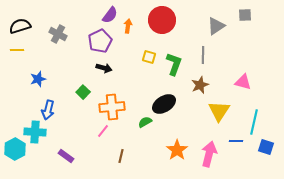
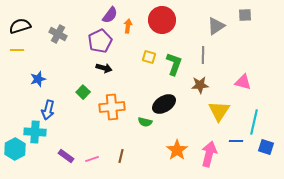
brown star: rotated 18 degrees clockwise
green semicircle: rotated 136 degrees counterclockwise
pink line: moved 11 px left, 28 px down; rotated 32 degrees clockwise
